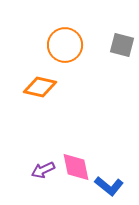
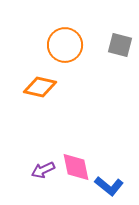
gray square: moved 2 px left
